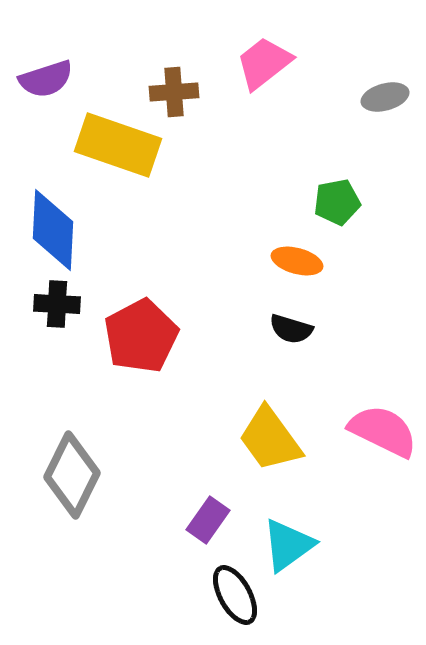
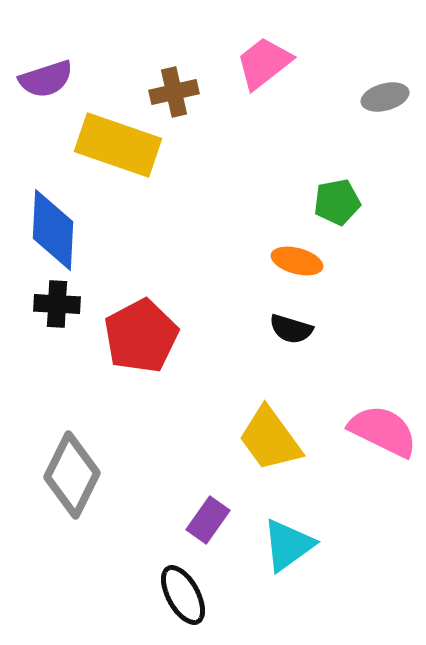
brown cross: rotated 9 degrees counterclockwise
black ellipse: moved 52 px left
